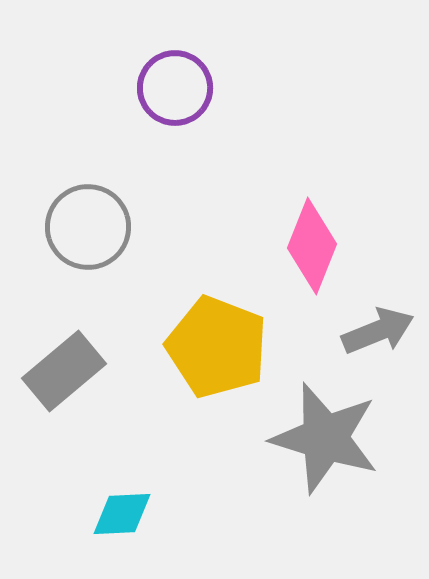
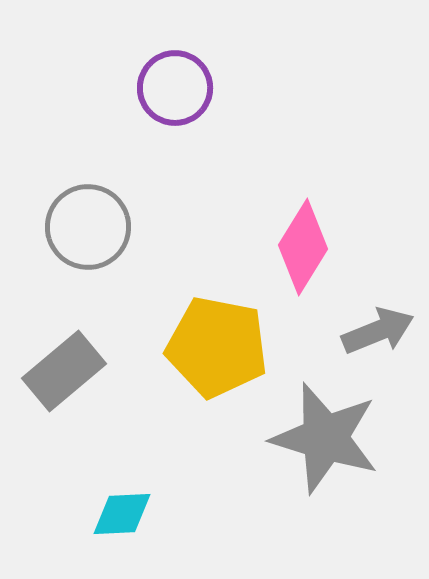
pink diamond: moved 9 px left, 1 px down; rotated 10 degrees clockwise
yellow pentagon: rotated 10 degrees counterclockwise
